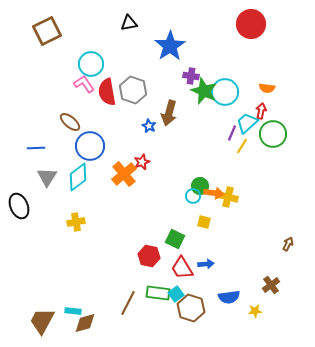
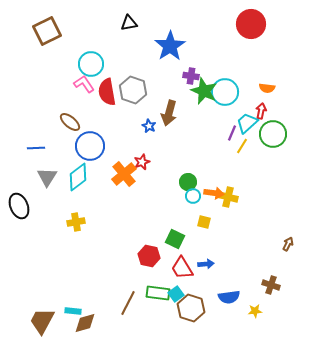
green circle at (200, 186): moved 12 px left, 4 px up
brown cross at (271, 285): rotated 36 degrees counterclockwise
